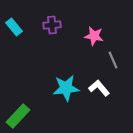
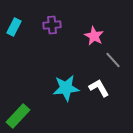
cyan rectangle: rotated 66 degrees clockwise
pink star: rotated 18 degrees clockwise
gray line: rotated 18 degrees counterclockwise
white L-shape: rotated 10 degrees clockwise
